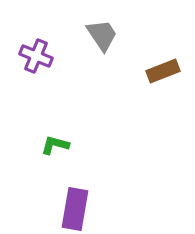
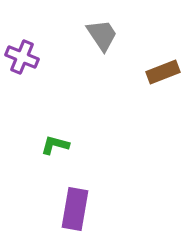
purple cross: moved 14 px left, 1 px down
brown rectangle: moved 1 px down
